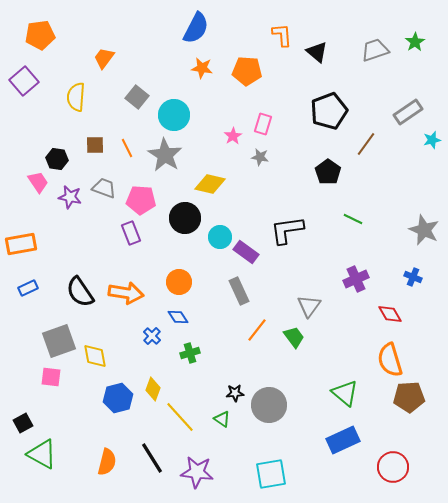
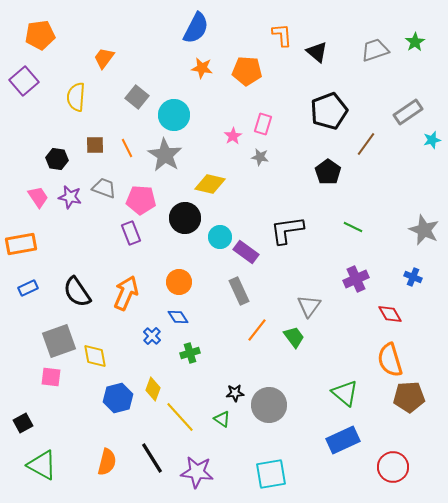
pink trapezoid at (38, 182): moved 15 px down
green line at (353, 219): moved 8 px down
black semicircle at (80, 292): moved 3 px left
orange arrow at (126, 293): rotated 76 degrees counterclockwise
green triangle at (42, 454): moved 11 px down
